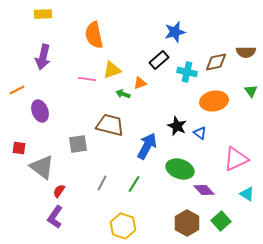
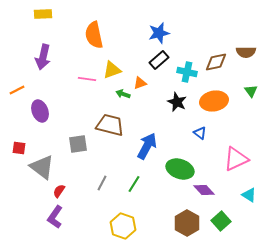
blue star: moved 16 px left, 1 px down
black star: moved 24 px up
cyan triangle: moved 2 px right, 1 px down
